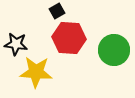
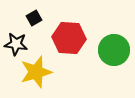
black square: moved 23 px left, 7 px down
yellow star: rotated 20 degrees counterclockwise
